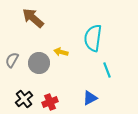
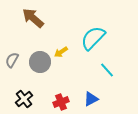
cyan semicircle: rotated 36 degrees clockwise
yellow arrow: rotated 48 degrees counterclockwise
gray circle: moved 1 px right, 1 px up
cyan line: rotated 21 degrees counterclockwise
blue triangle: moved 1 px right, 1 px down
red cross: moved 11 px right
